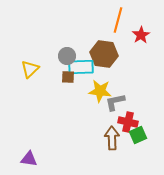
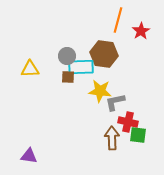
red star: moved 4 px up
yellow triangle: rotated 42 degrees clockwise
green square: rotated 30 degrees clockwise
purple triangle: moved 3 px up
